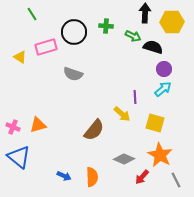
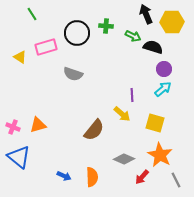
black arrow: moved 1 px right, 1 px down; rotated 24 degrees counterclockwise
black circle: moved 3 px right, 1 px down
purple line: moved 3 px left, 2 px up
